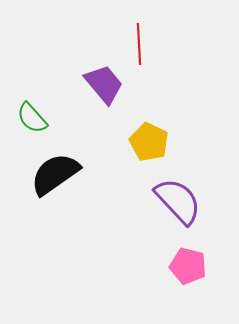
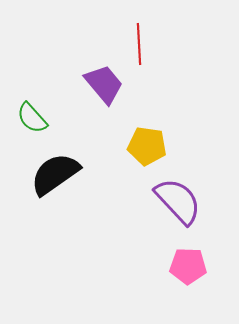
yellow pentagon: moved 2 px left, 4 px down; rotated 18 degrees counterclockwise
pink pentagon: rotated 12 degrees counterclockwise
